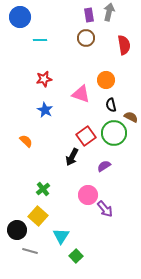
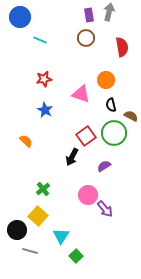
cyan line: rotated 24 degrees clockwise
red semicircle: moved 2 px left, 2 px down
brown semicircle: moved 1 px up
